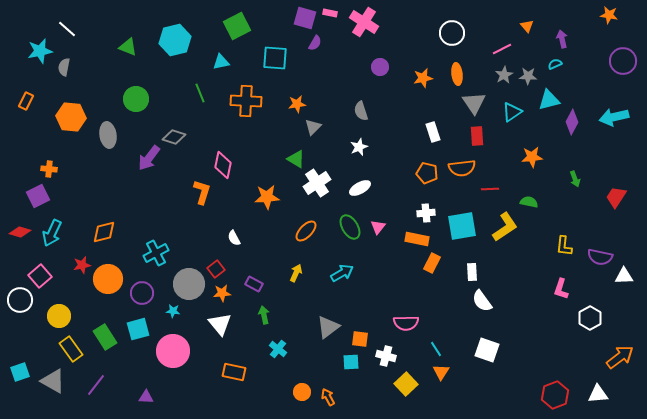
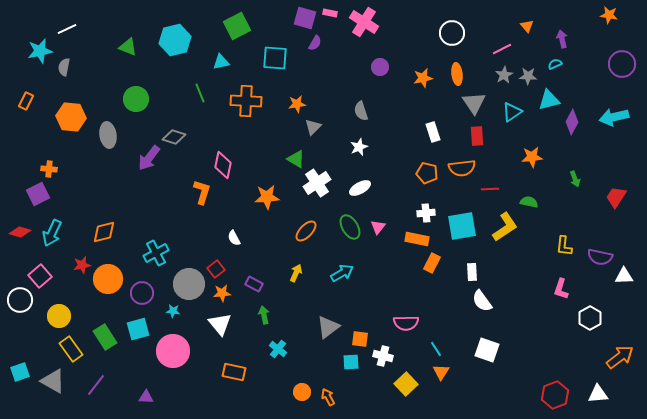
white line at (67, 29): rotated 66 degrees counterclockwise
purple circle at (623, 61): moved 1 px left, 3 px down
purple square at (38, 196): moved 2 px up
white cross at (386, 356): moved 3 px left
